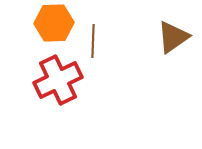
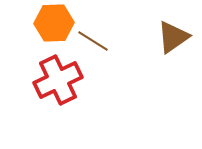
brown line: rotated 60 degrees counterclockwise
